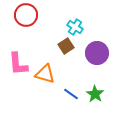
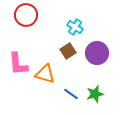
brown square: moved 2 px right, 5 px down
green star: rotated 24 degrees clockwise
